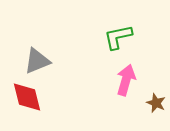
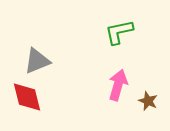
green L-shape: moved 1 px right, 5 px up
pink arrow: moved 8 px left, 5 px down
brown star: moved 8 px left, 2 px up
